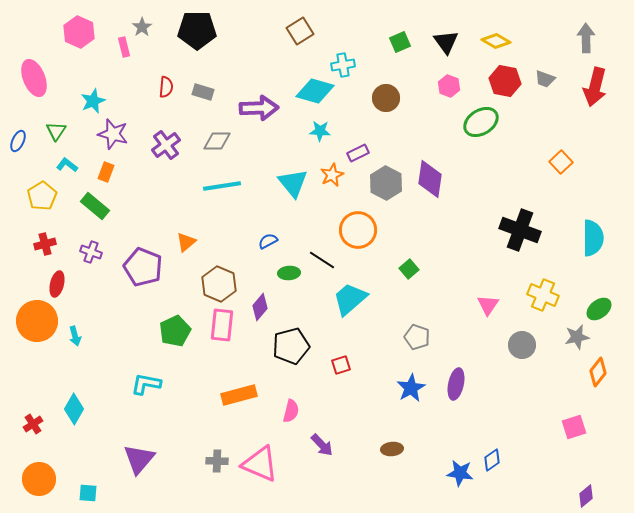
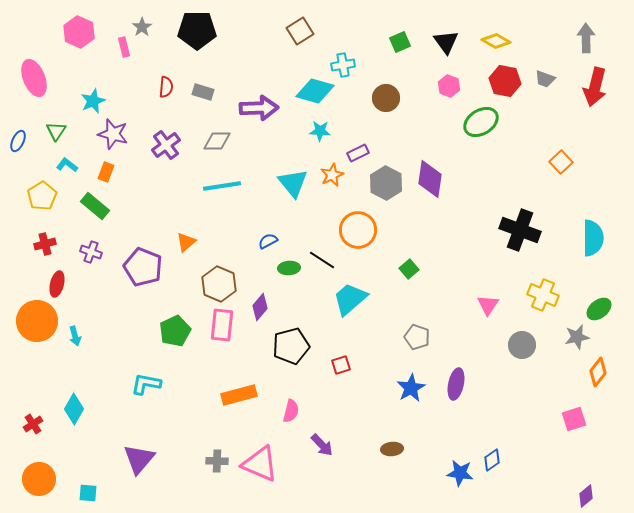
green ellipse at (289, 273): moved 5 px up
pink square at (574, 427): moved 8 px up
